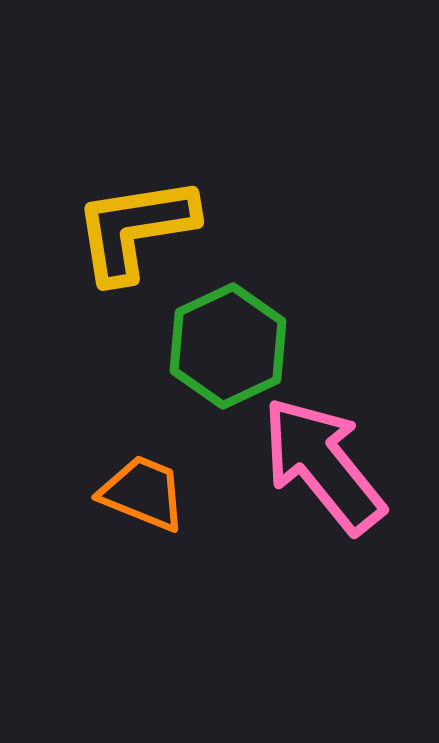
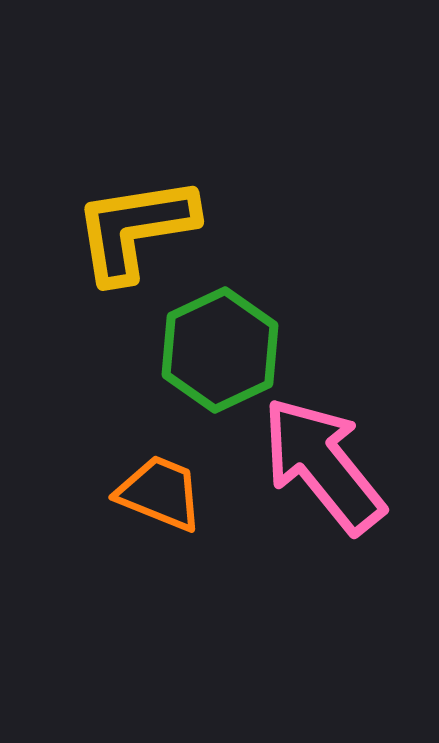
green hexagon: moved 8 px left, 4 px down
orange trapezoid: moved 17 px right
